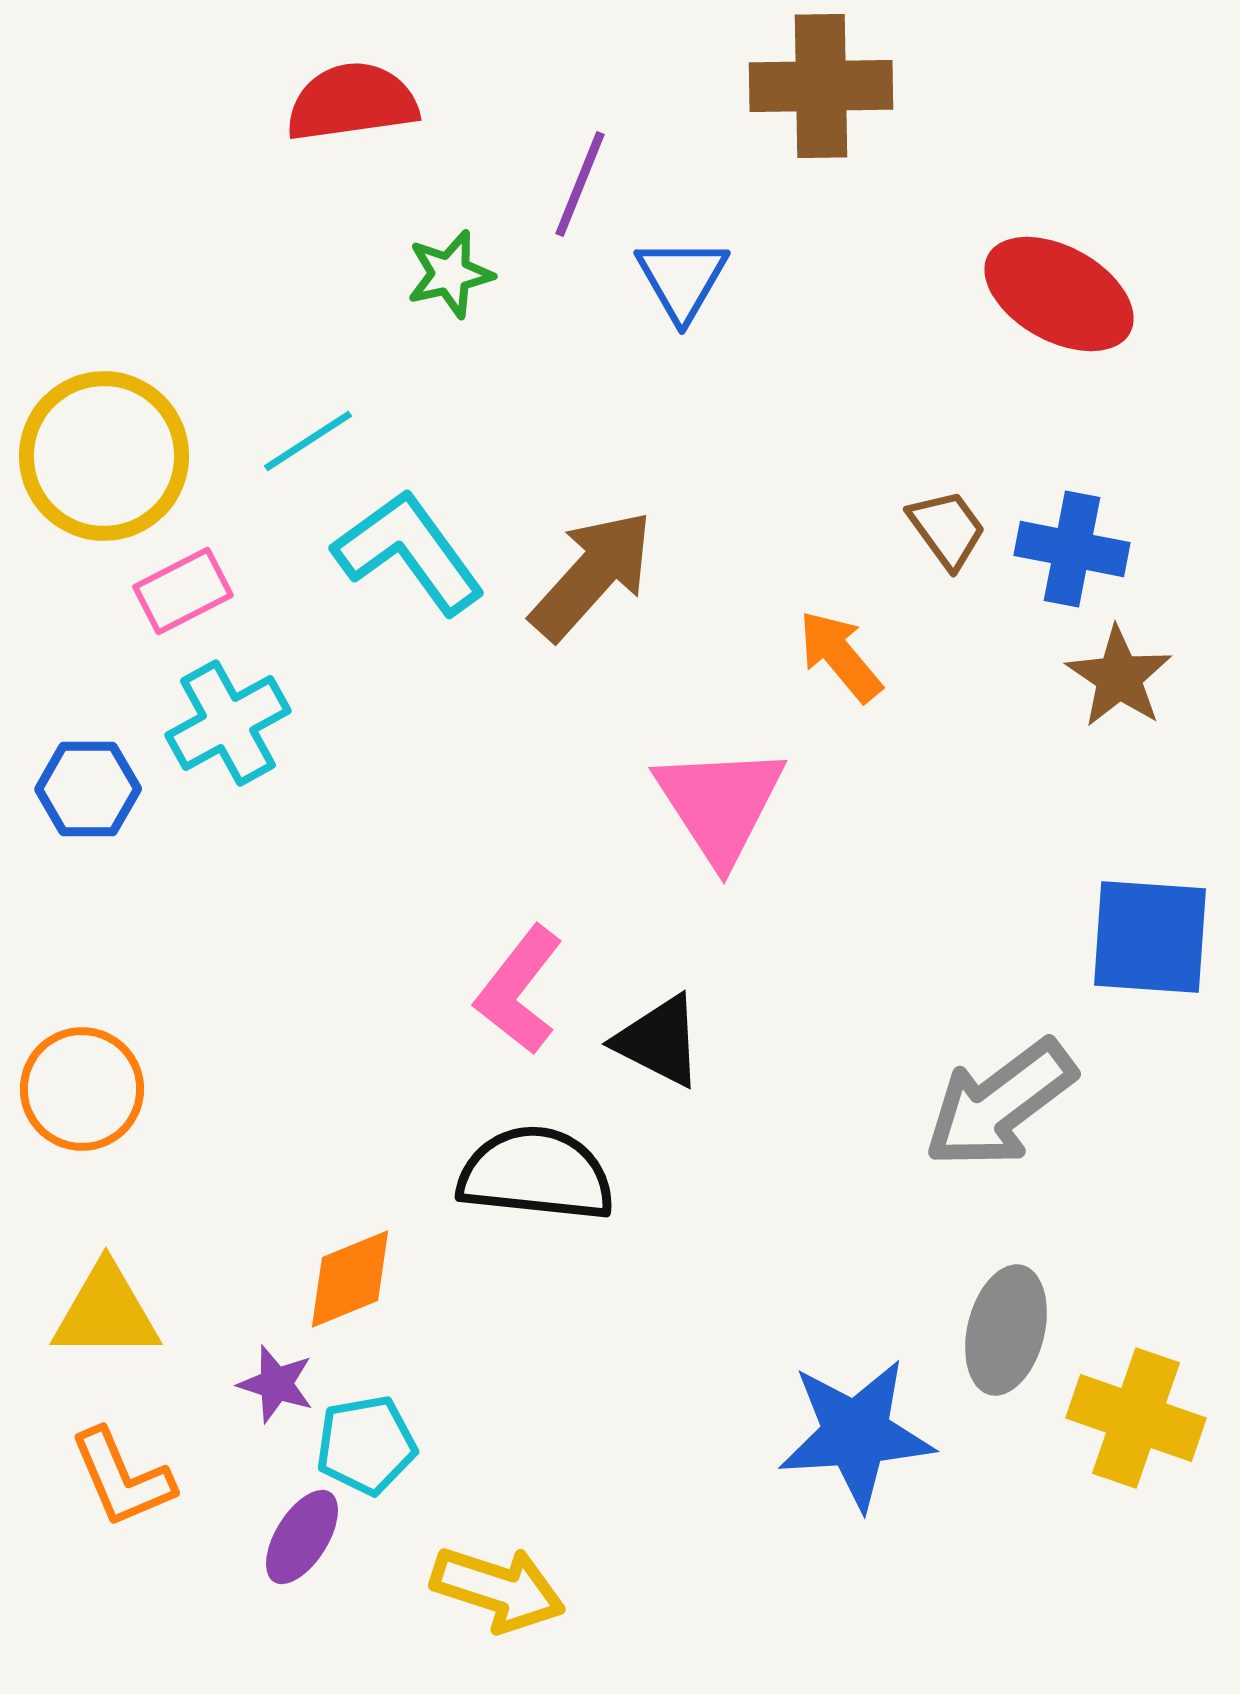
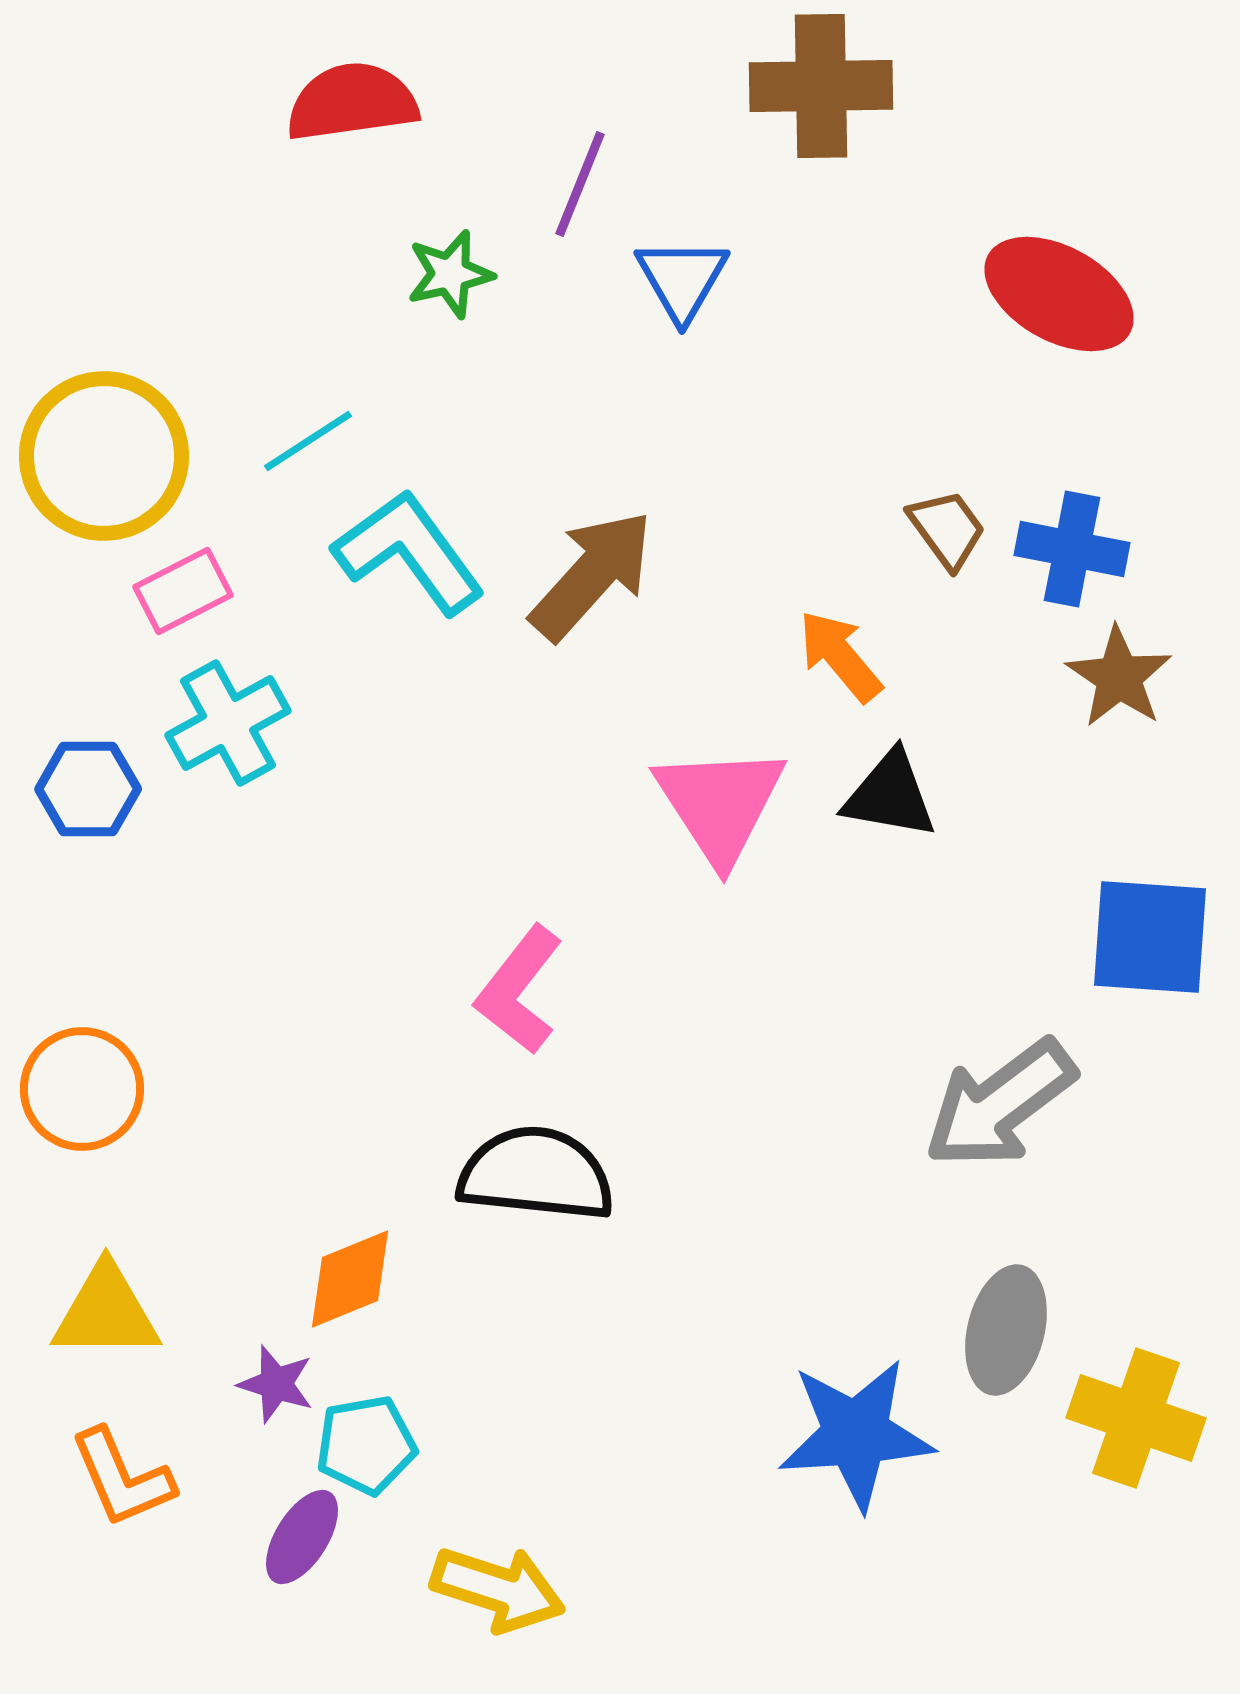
black triangle: moved 231 px right, 246 px up; rotated 17 degrees counterclockwise
